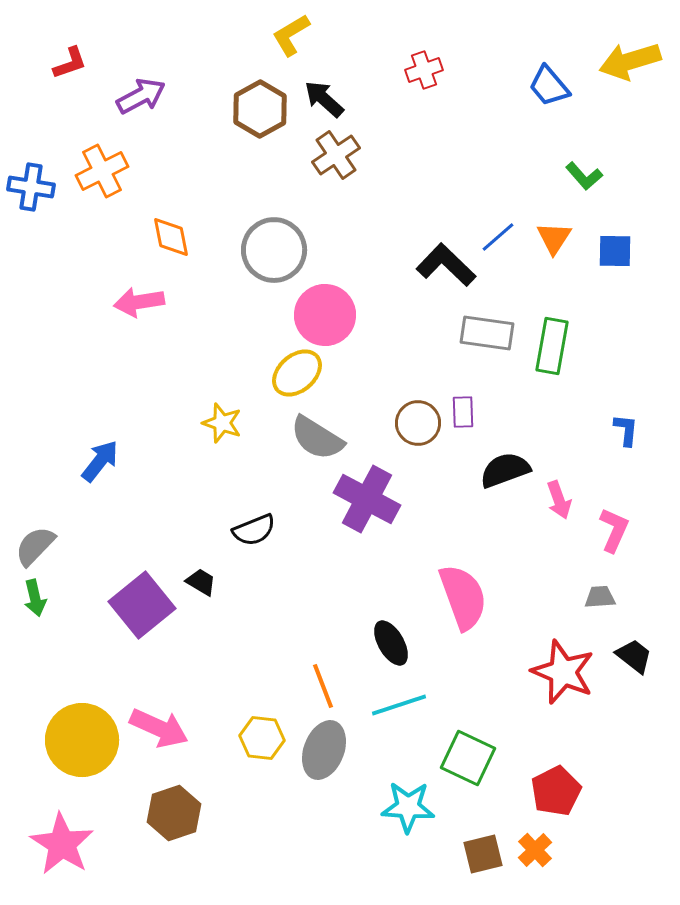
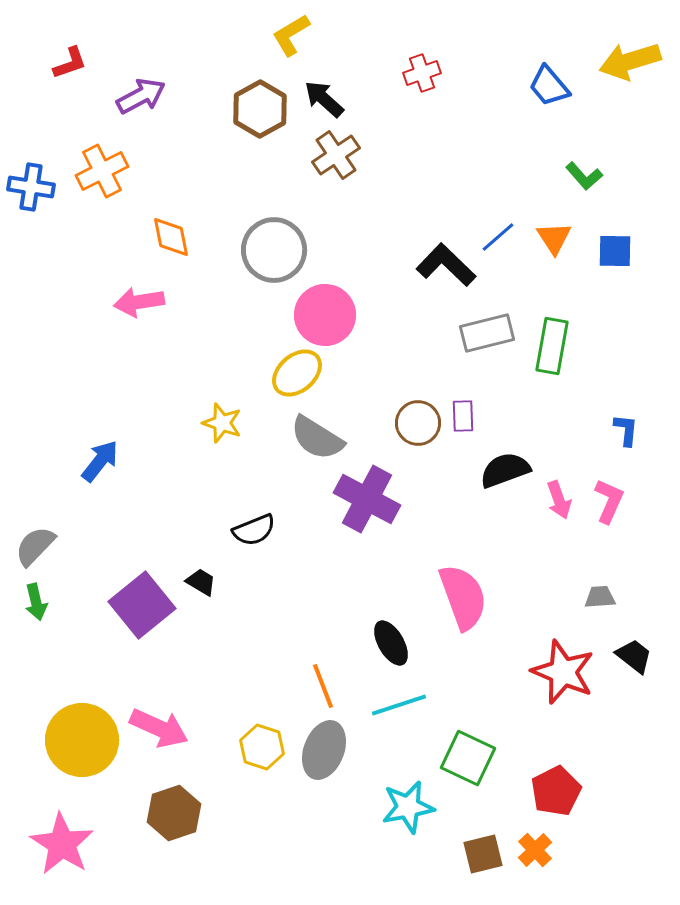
red cross at (424, 70): moved 2 px left, 3 px down
orange triangle at (554, 238): rotated 6 degrees counterclockwise
gray rectangle at (487, 333): rotated 22 degrees counterclockwise
purple rectangle at (463, 412): moved 4 px down
pink L-shape at (614, 530): moved 5 px left, 29 px up
green arrow at (35, 598): moved 1 px right, 4 px down
yellow hexagon at (262, 738): moved 9 px down; rotated 12 degrees clockwise
cyan star at (408, 807): rotated 14 degrees counterclockwise
